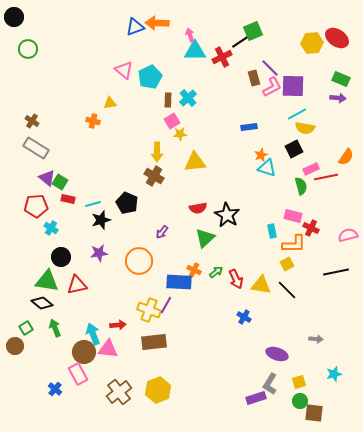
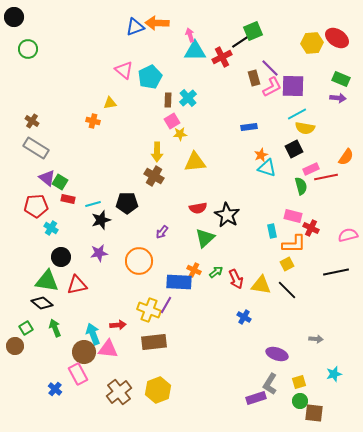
black pentagon at (127, 203): rotated 25 degrees counterclockwise
